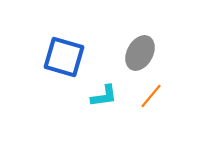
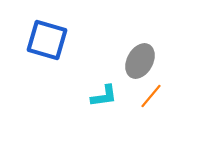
gray ellipse: moved 8 px down
blue square: moved 17 px left, 17 px up
